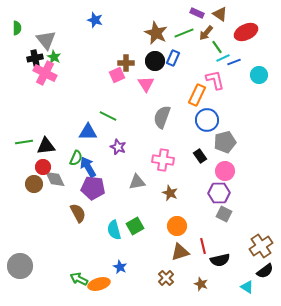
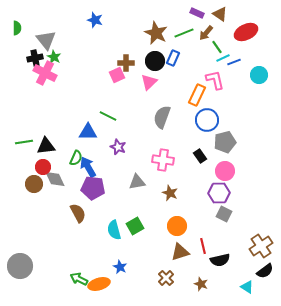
pink triangle at (146, 84): moved 3 px right, 2 px up; rotated 18 degrees clockwise
